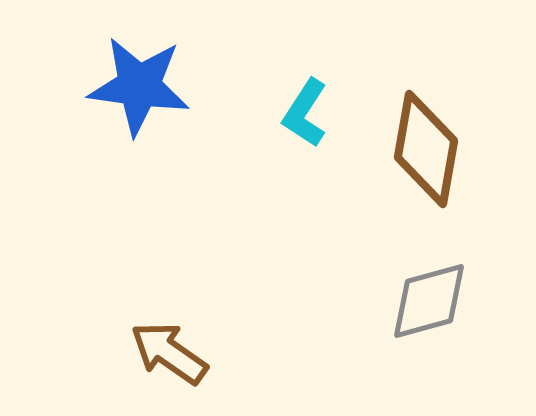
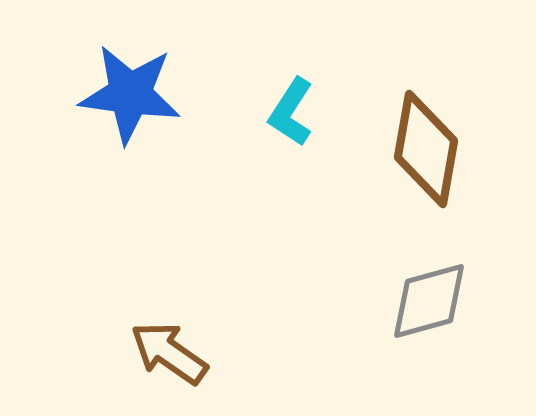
blue star: moved 9 px left, 8 px down
cyan L-shape: moved 14 px left, 1 px up
